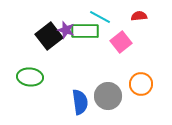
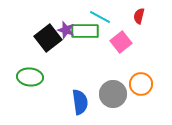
red semicircle: rotated 70 degrees counterclockwise
black square: moved 1 px left, 2 px down
gray circle: moved 5 px right, 2 px up
